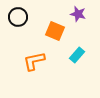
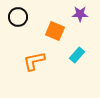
purple star: moved 2 px right; rotated 14 degrees counterclockwise
